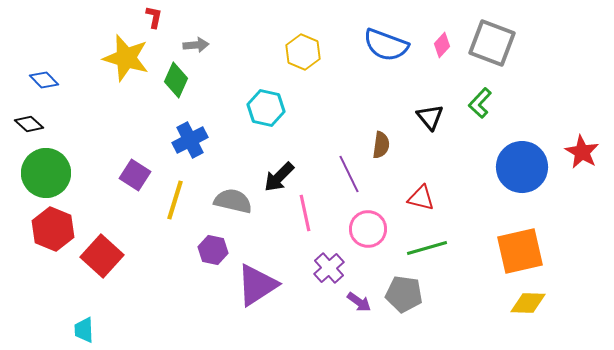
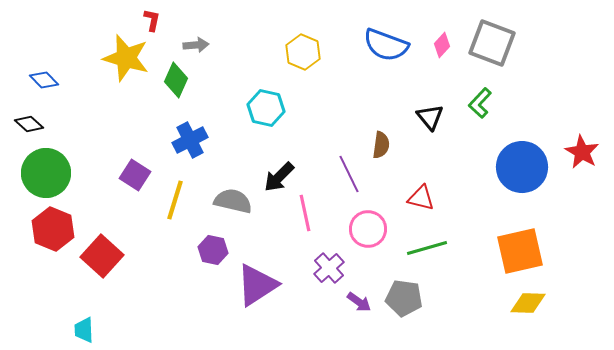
red L-shape: moved 2 px left, 3 px down
gray pentagon: moved 4 px down
